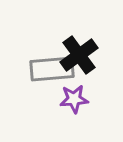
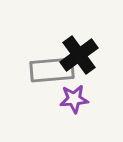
gray rectangle: moved 1 px down
